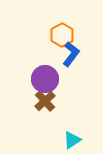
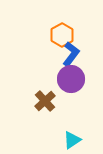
purple circle: moved 26 px right
